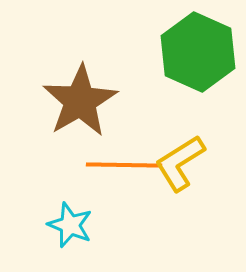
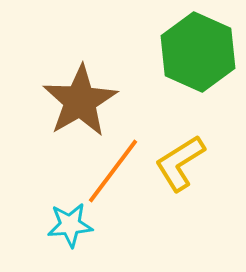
orange line: moved 11 px left, 6 px down; rotated 54 degrees counterclockwise
cyan star: rotated 27 degrees counterclockwise
